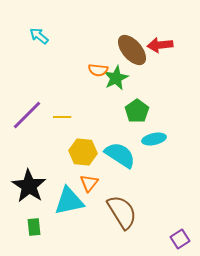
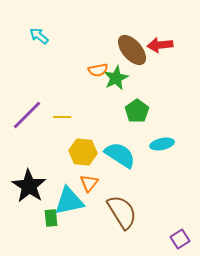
orange semicircle: rotated 18 degrees counterclockwise
cyan ellipse: moved 8 px right, 5 px down
green rectangle: moved 17 px right, 9 px up
